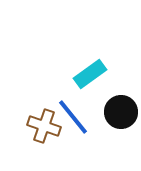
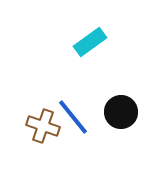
cyan rectangle: moved 32 px up
brown cross: moved 1 px left
